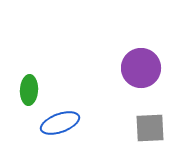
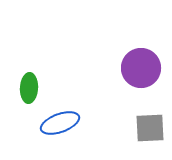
green ellipse: moved 2 px up
